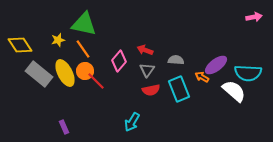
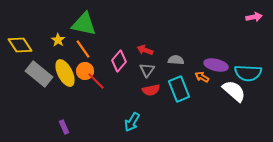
yellow star: rotated 24 degrees counterclockwise
purple ellipse: rotated 50 degrees clockwise
